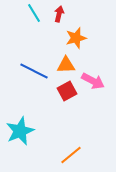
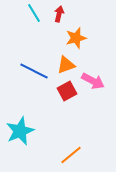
orange triangle: rotated 18 degrees counterclockwise
